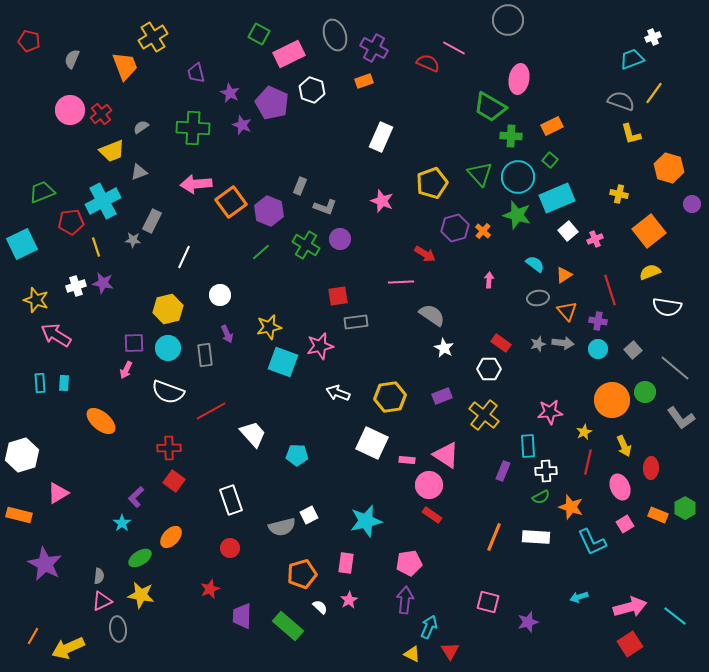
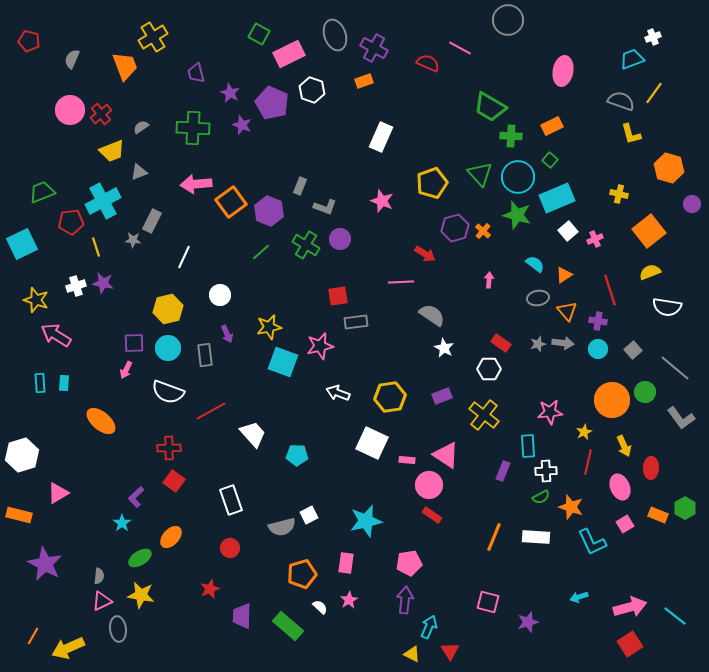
pink line at (454, 48): moved 6 px right
pink ellipse at (519, 79): moved 44 px right, 8 px up
